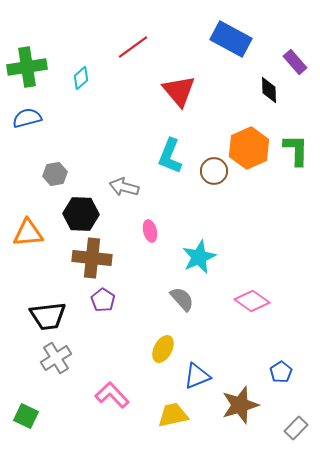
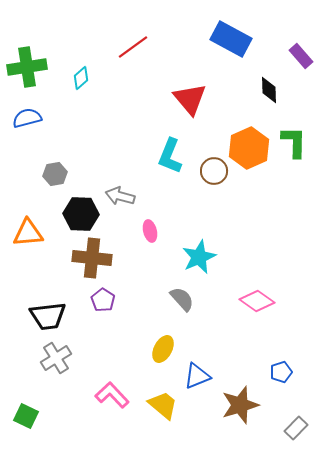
purple rectangle: moved 6 px right, 6 px up
red triangle: moved 11 px right, 8 px down
green L-shape: moved 2 px left, 8 px up
gray arrow: moved 4 px left, 9 px down
pink diamond: moved 5 px right
blue pentagon: rotated 15 degrees clockwise
yellow trapezoid: moved 10 px left, 10 px up; rotated 52 degrees clockwise
